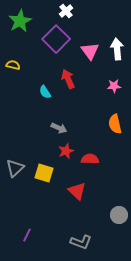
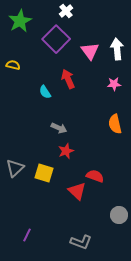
pink star: moved 2 px up
red semicircle: moved 5 px right, 17 px down; rotated 18 degrees clockwise
